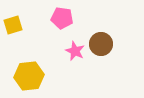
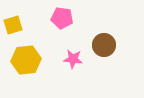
brown circle: moved 3 px right, 1 px down
pink star: moved 2 px left, 8 px down; rotated 18 degrees counterclockwise
yellow hexagon: moved 3 px left, 16 px up
